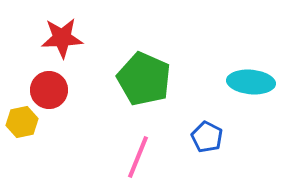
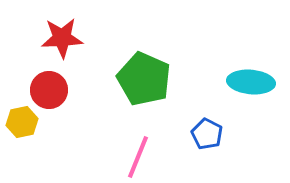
blue pentagon: moved 3 px up
